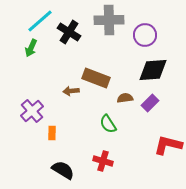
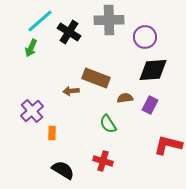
purple circle: moved 2 px down
purple rectangle: moved 2 px down; rotated 18 degrees counterclockwise
